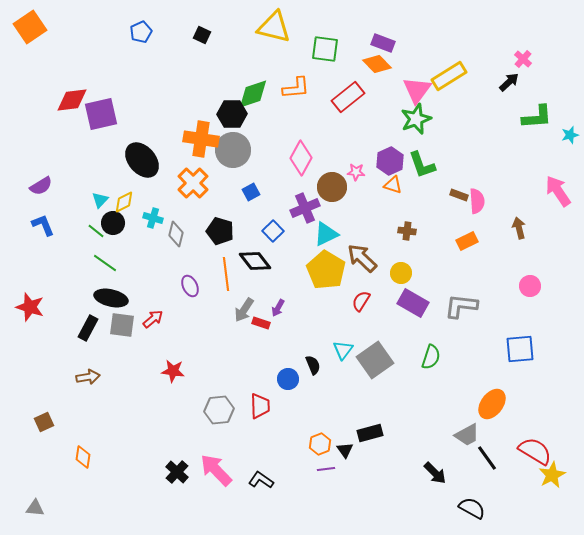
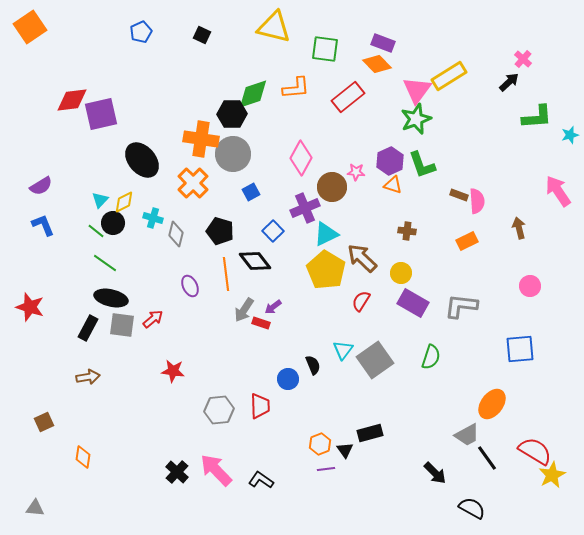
gray circle at (233, 150): moved 4 px down
purple arrow at (278, 308): moved 5 px left, 1 px up; rotated 24 degrees clockwise
